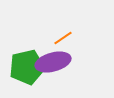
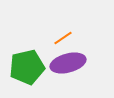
purple ellipse: moved 15 px right, 1 px down
